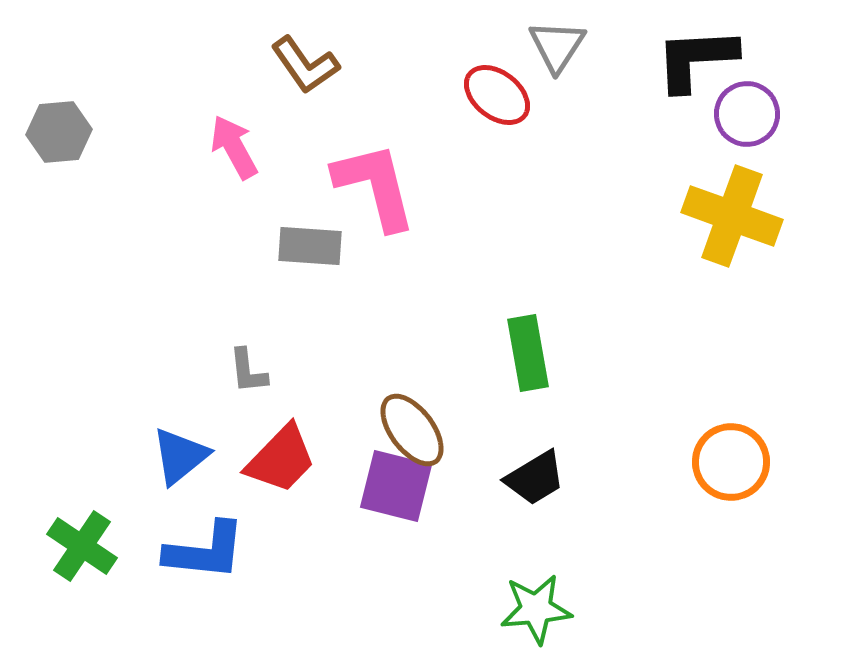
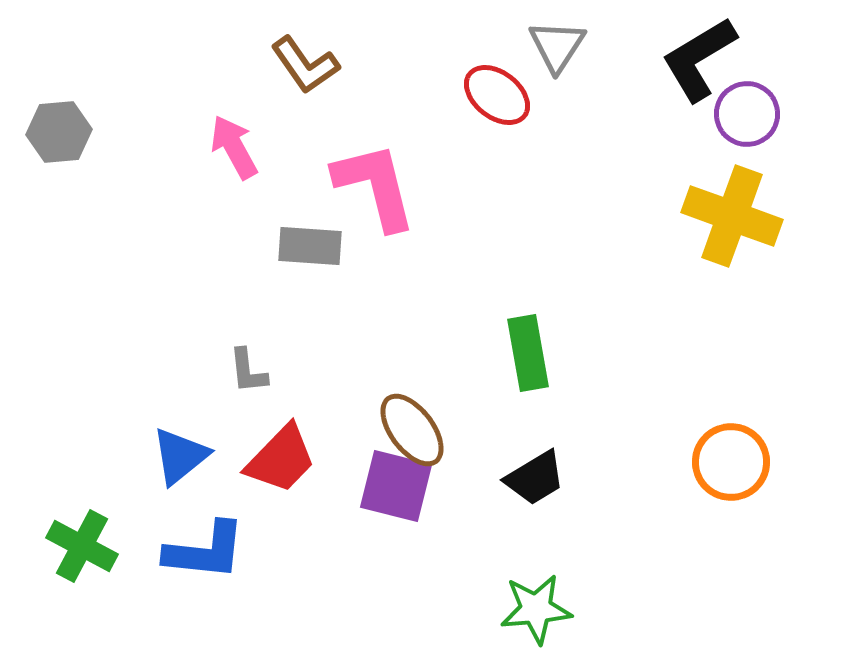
black L-shape: moved 3 px right; rotated 28 degrees counterclockwise
green cross: rotated 6 degrees counterclockwise
